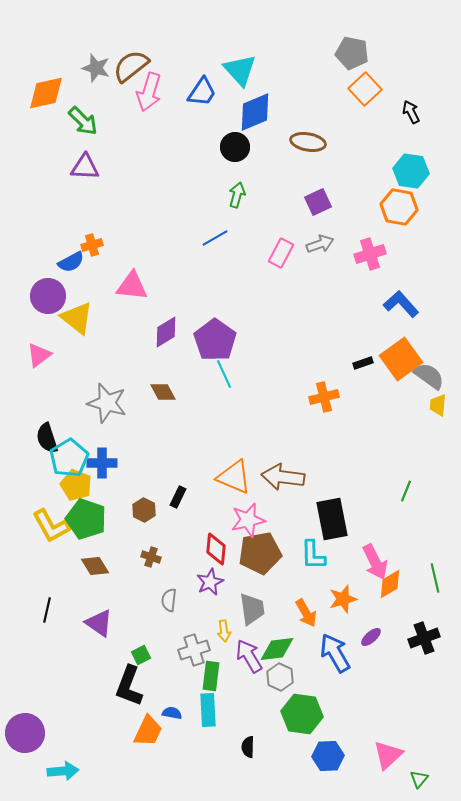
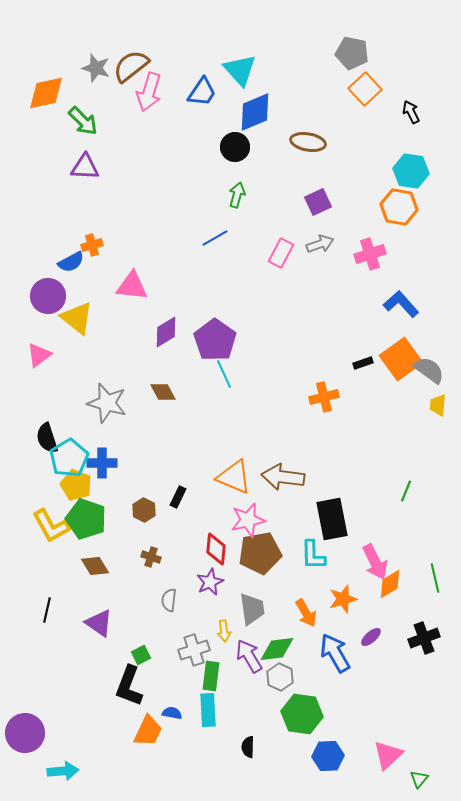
gray semicircle at (429, 376): moved 6 px up
